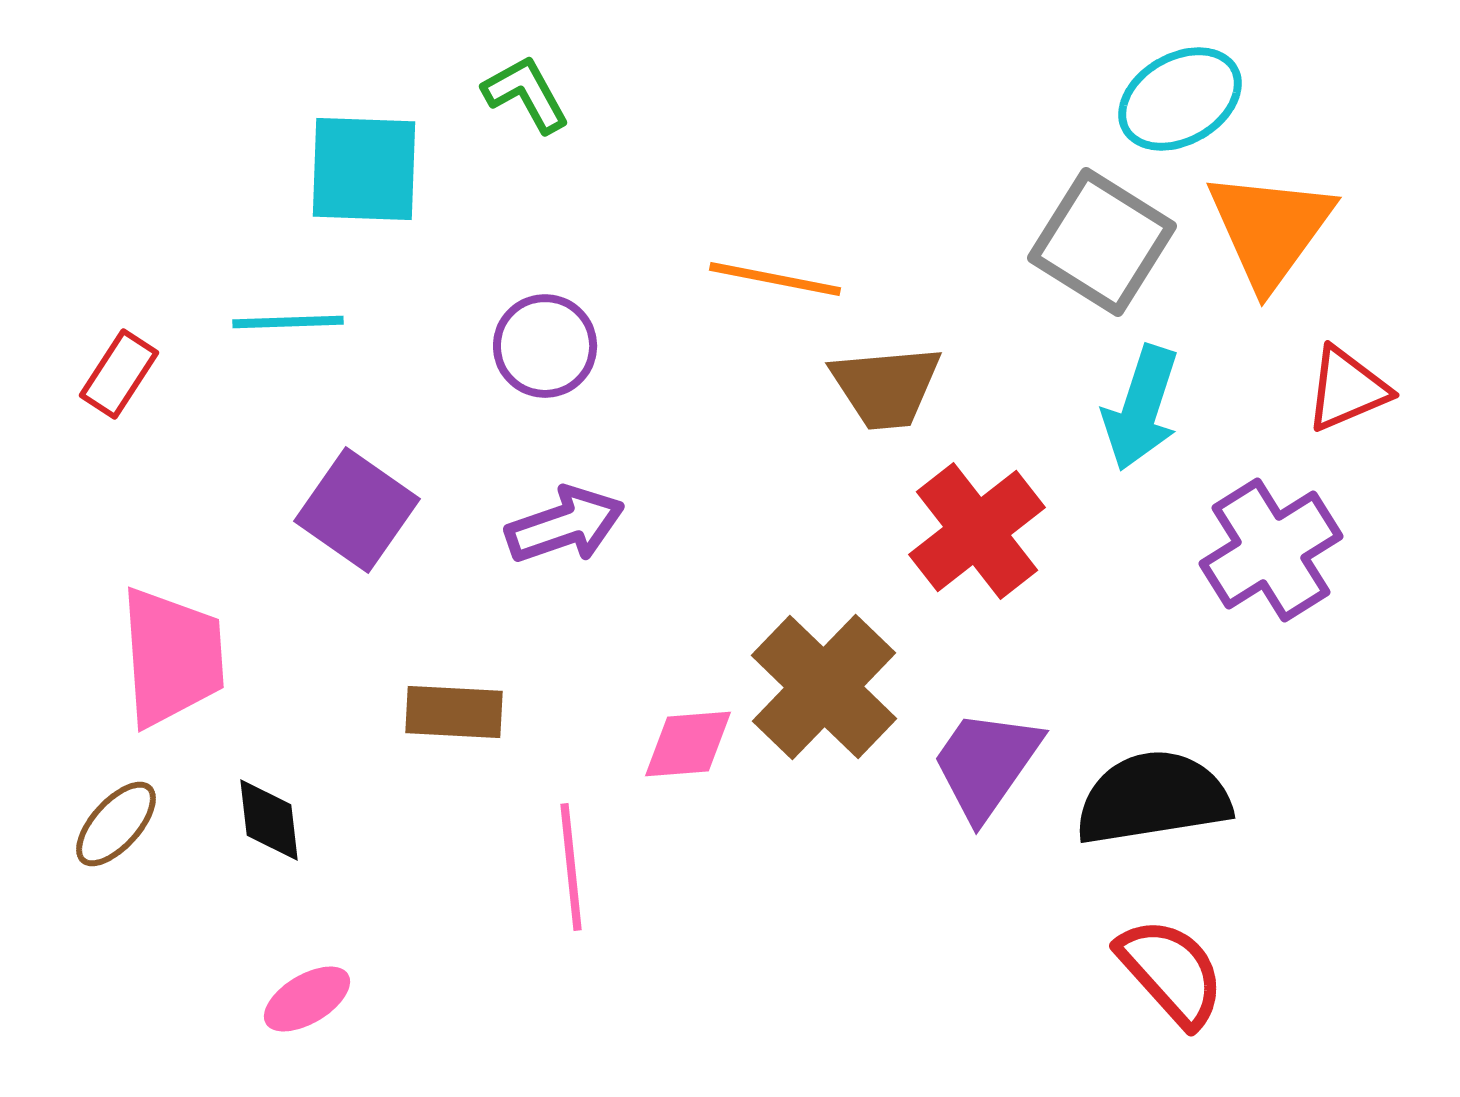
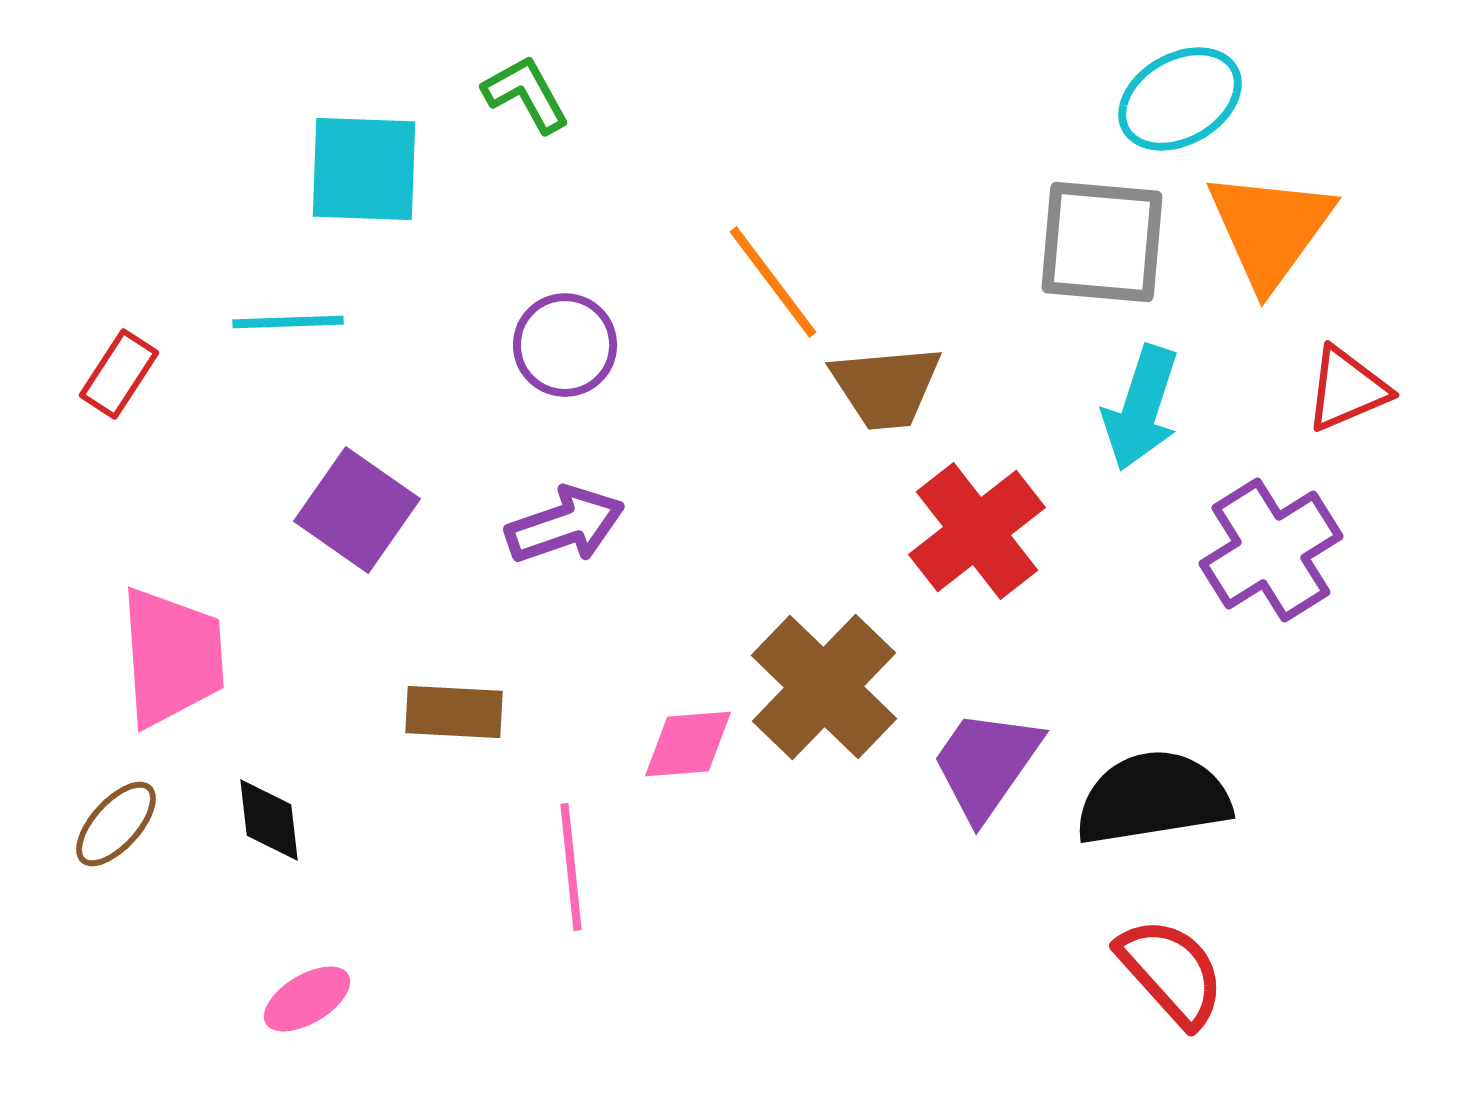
gray square: rotated 27 degrees counterclockwise
orange line: moved 2 px left, 3 px down; rotated 42 degrees clockwise
purple circle: moved 20 px right, 1 px up
